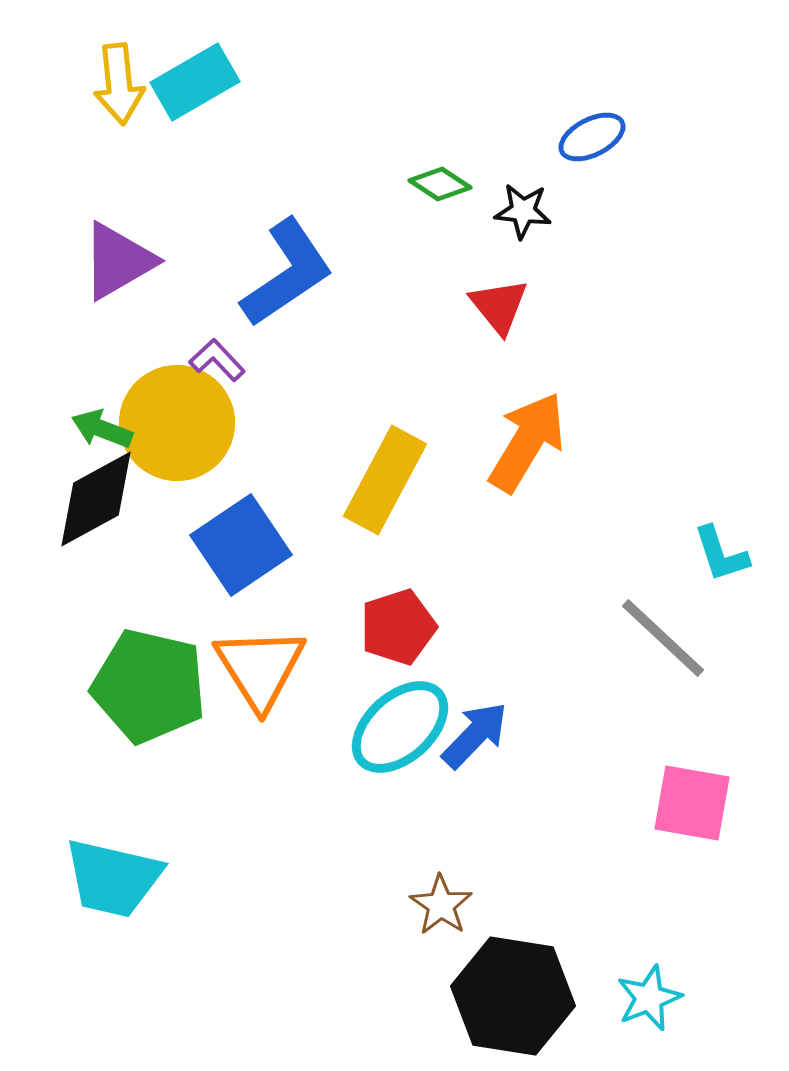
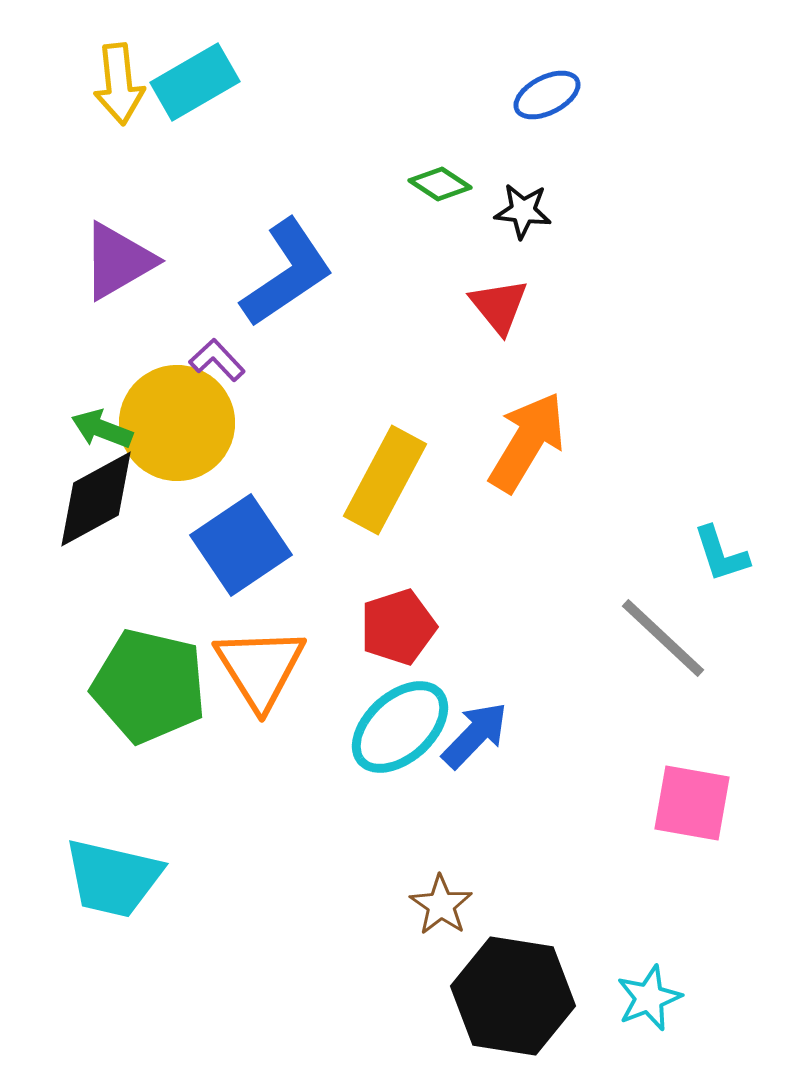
blue ellipse: moved 45 px left, 42 px up
